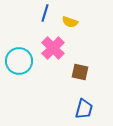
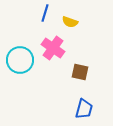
pink cross: rotated 10 degrees counterclockwise
cyan circle: moved 1 px right, 1 px up
